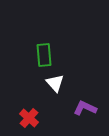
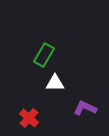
green rectangle: rotated 35 degrees clockwise
white triangle: rotated 48 degrees counterclockwise
